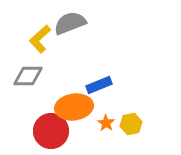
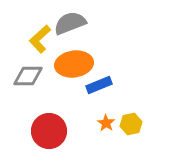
orange ellipse: moved 43 px up
red circle: moved 2 px left
